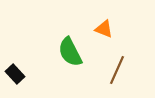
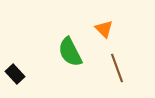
orange triangle: rotated 24 degrees clockwise
brown line: moved 2 px up; rotated 44 degrees counterclockwise
